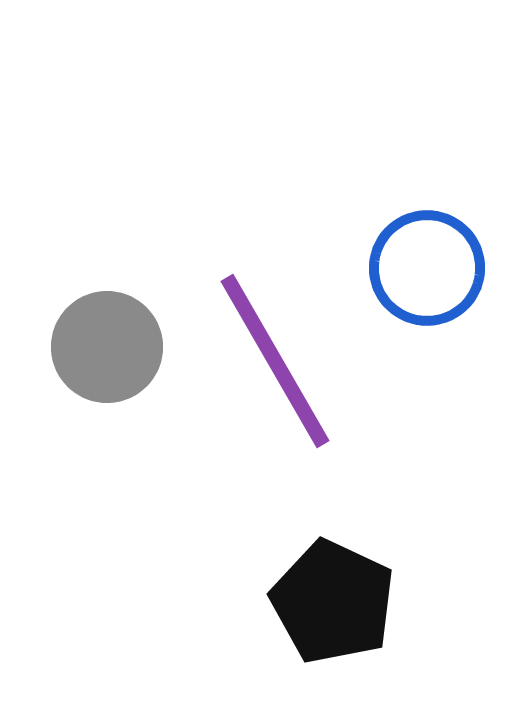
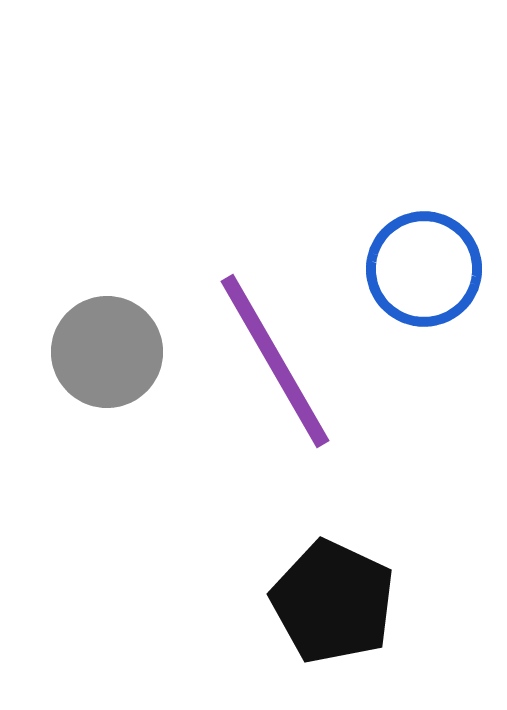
blue circle: moved 3 px left, 1 px down
gray circle: moved 5 px down
